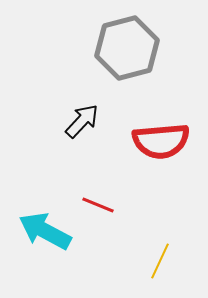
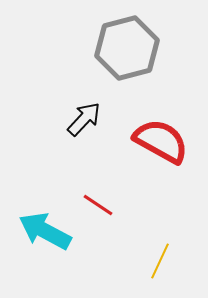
black arrow: moved 2 px right, 2 px up
red semicircle: rotated 146 degrees counterclockwise
red line: rotated 12 degrees clockwise
